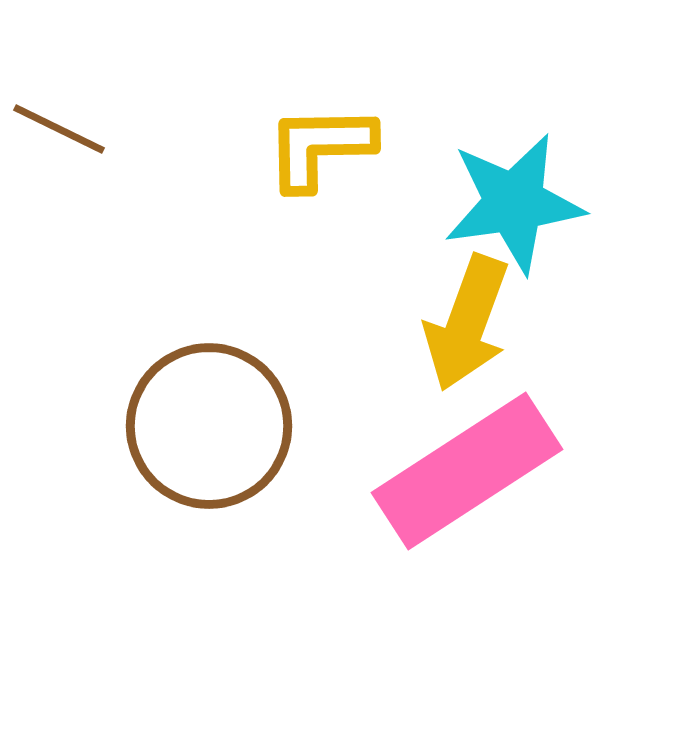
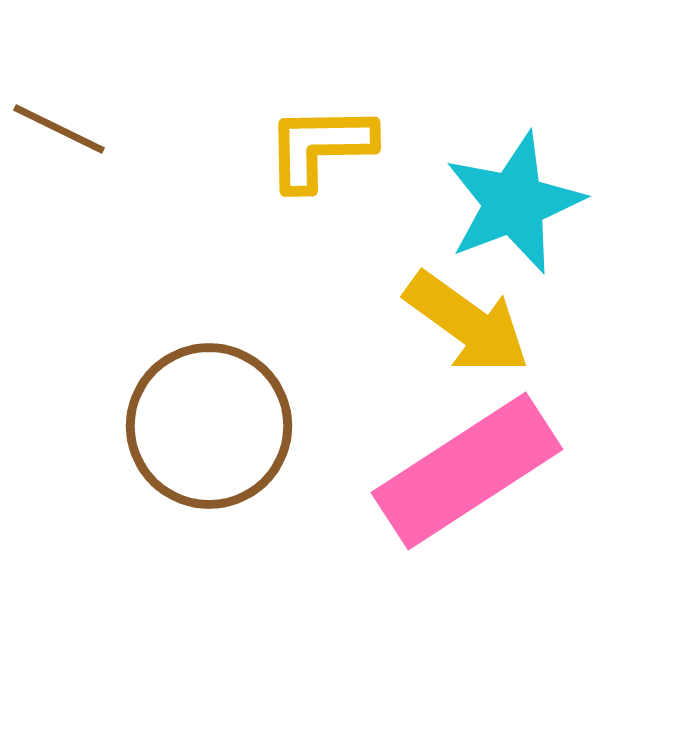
cyan star: rotated 13 degrees counterclockwise
yellow arrow: rotated 74 degrees counterclockwise
